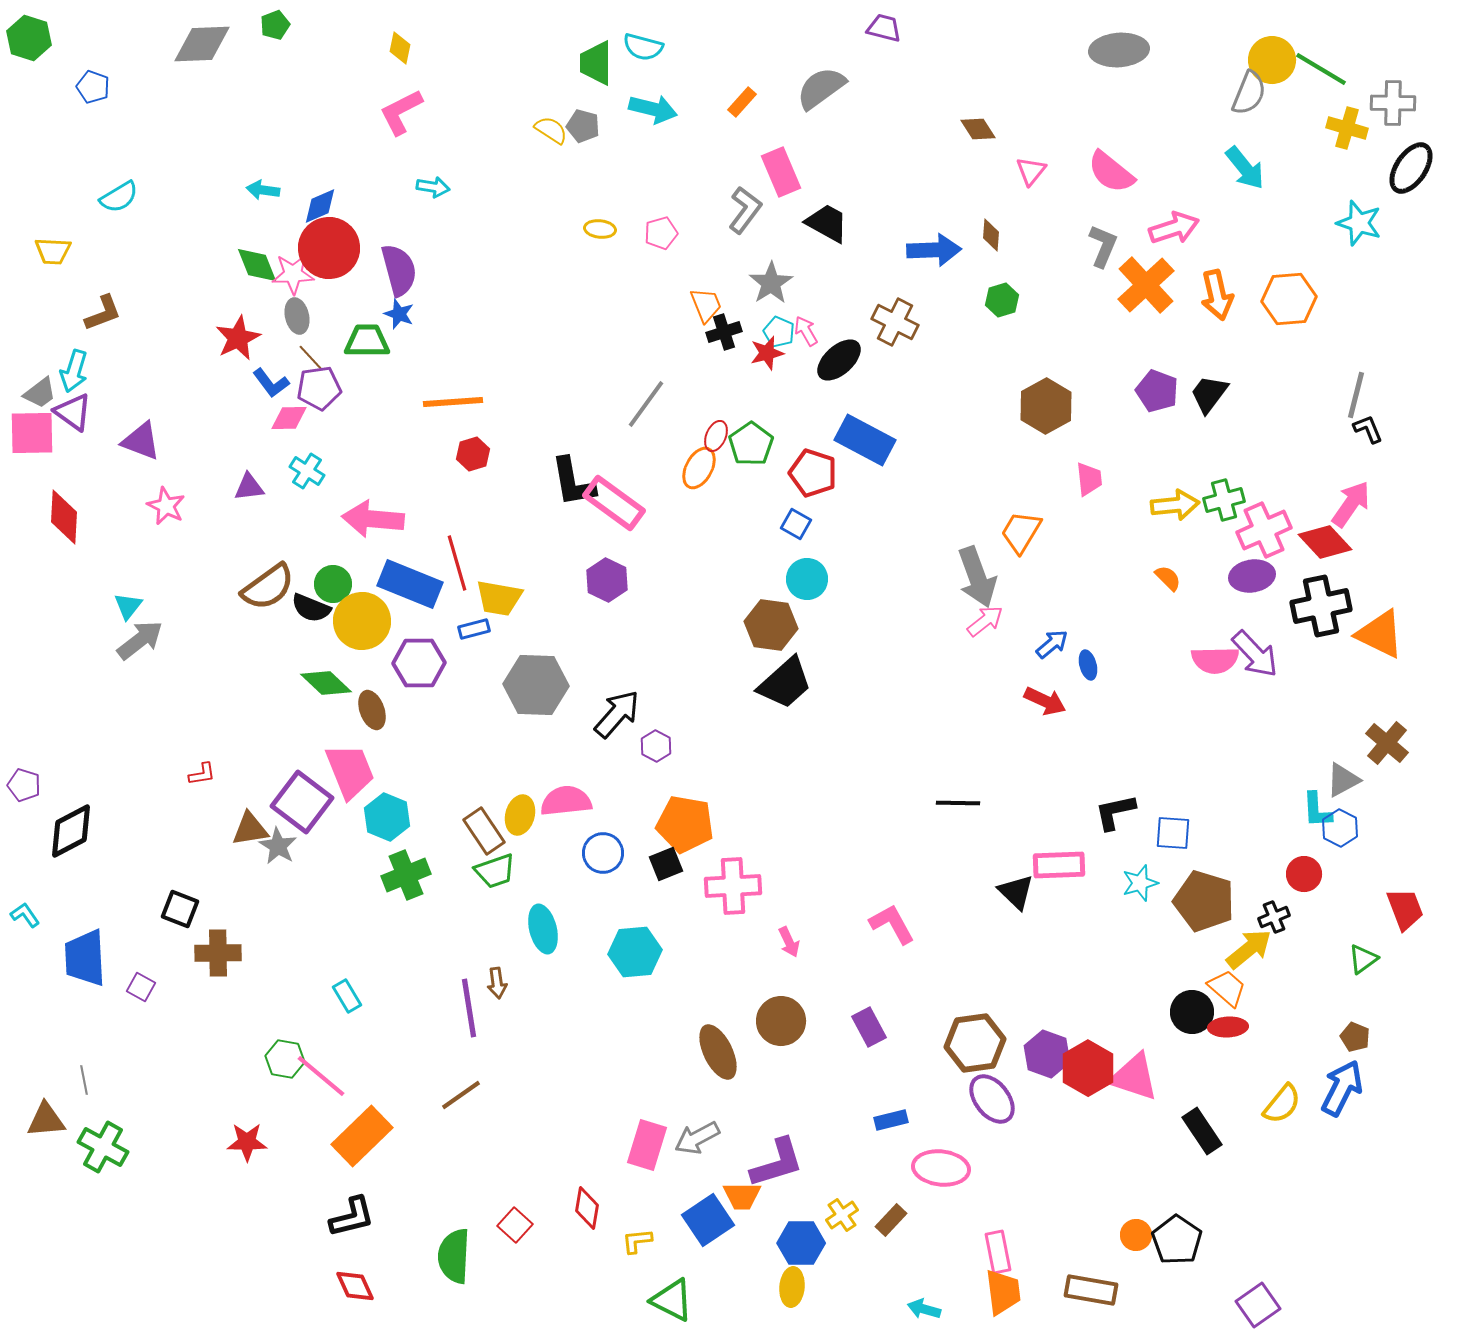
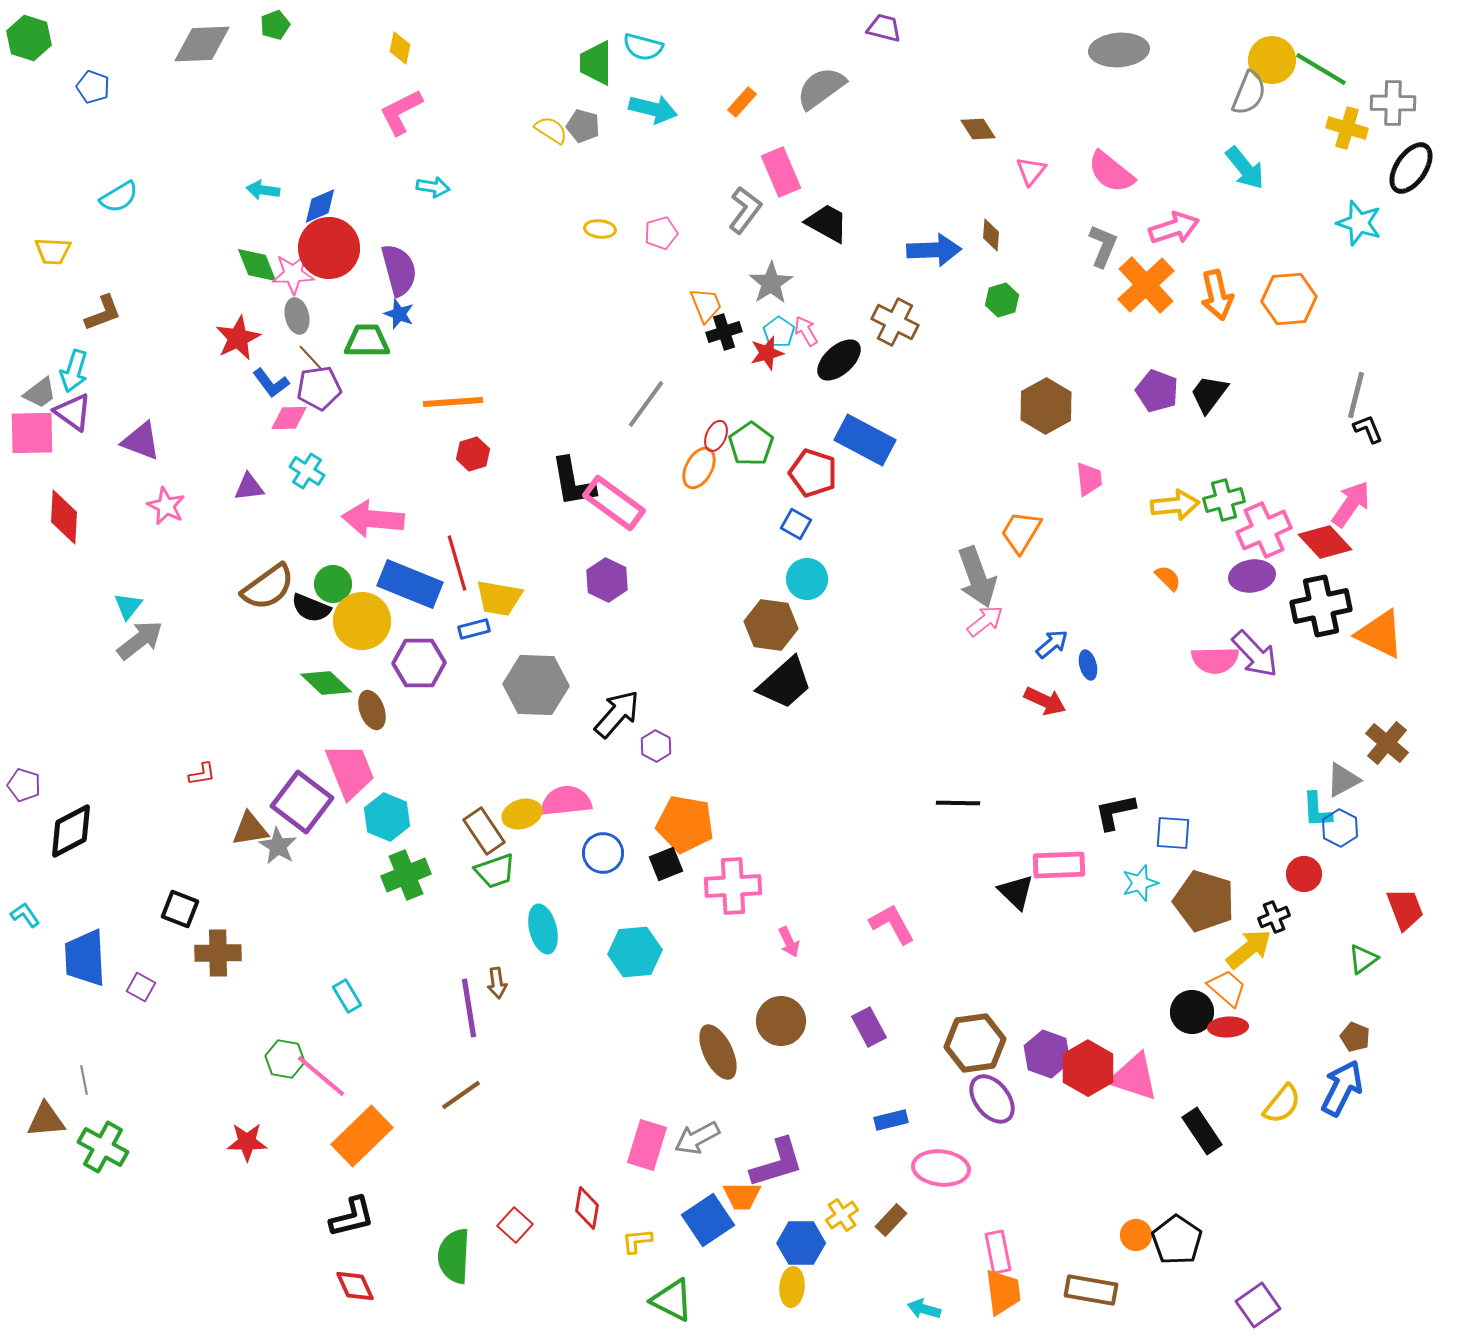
cyan pentagon at (779, 332): rotated 12 degrees clockwise
yellow ellipse at (520, 815): moved 2 px right, 1 px up; rotated 57 degrees clockwise
